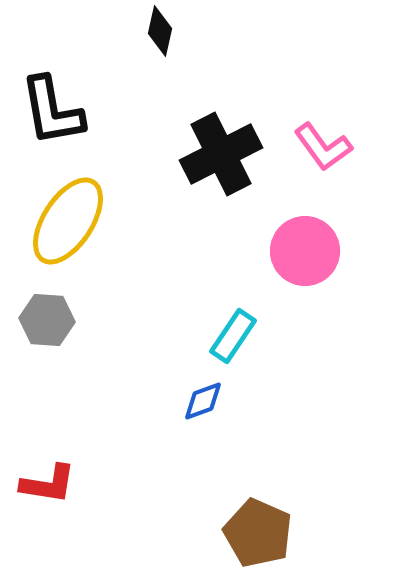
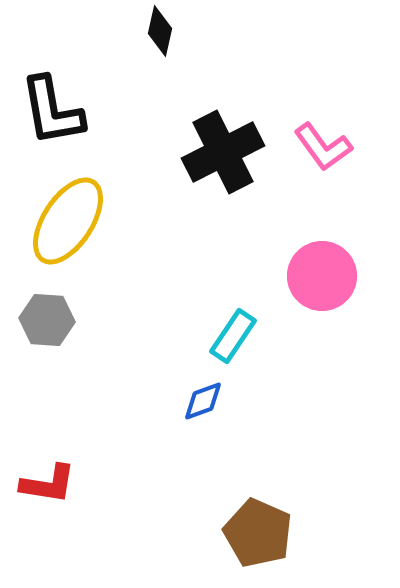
black cross: moved 2 px right, 2 px up
pink circle: moved 17 px right, 25 px down
